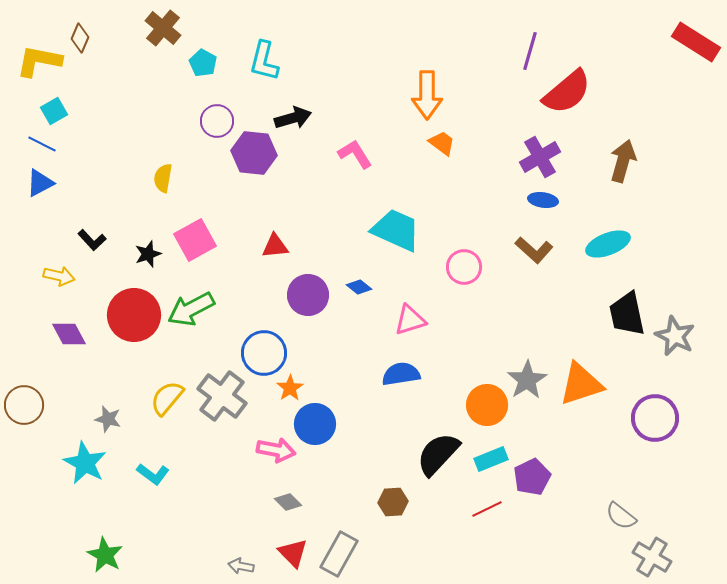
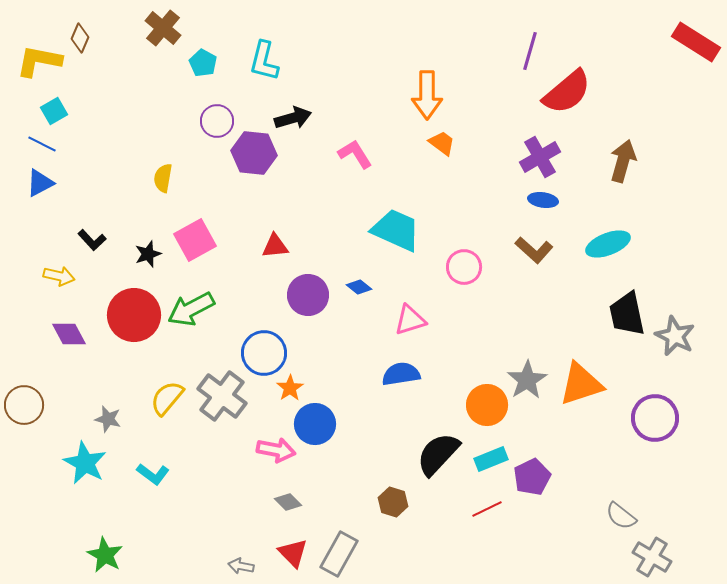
brown hexagon at (393, 502): rotated 20 degrees clockwise
